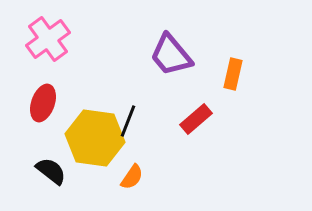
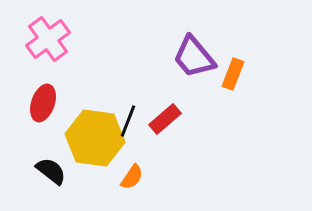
purple trapezoid: moved 23 px right, 2 px down
orange rectangle: rotated 8 degrees clockwise
red rectangle: moved 31 px left
